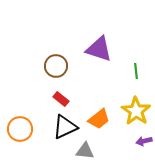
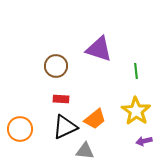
red rectangle: rotated 35 degrees counterclockwise
orange trapezoid: moved 4 px left
